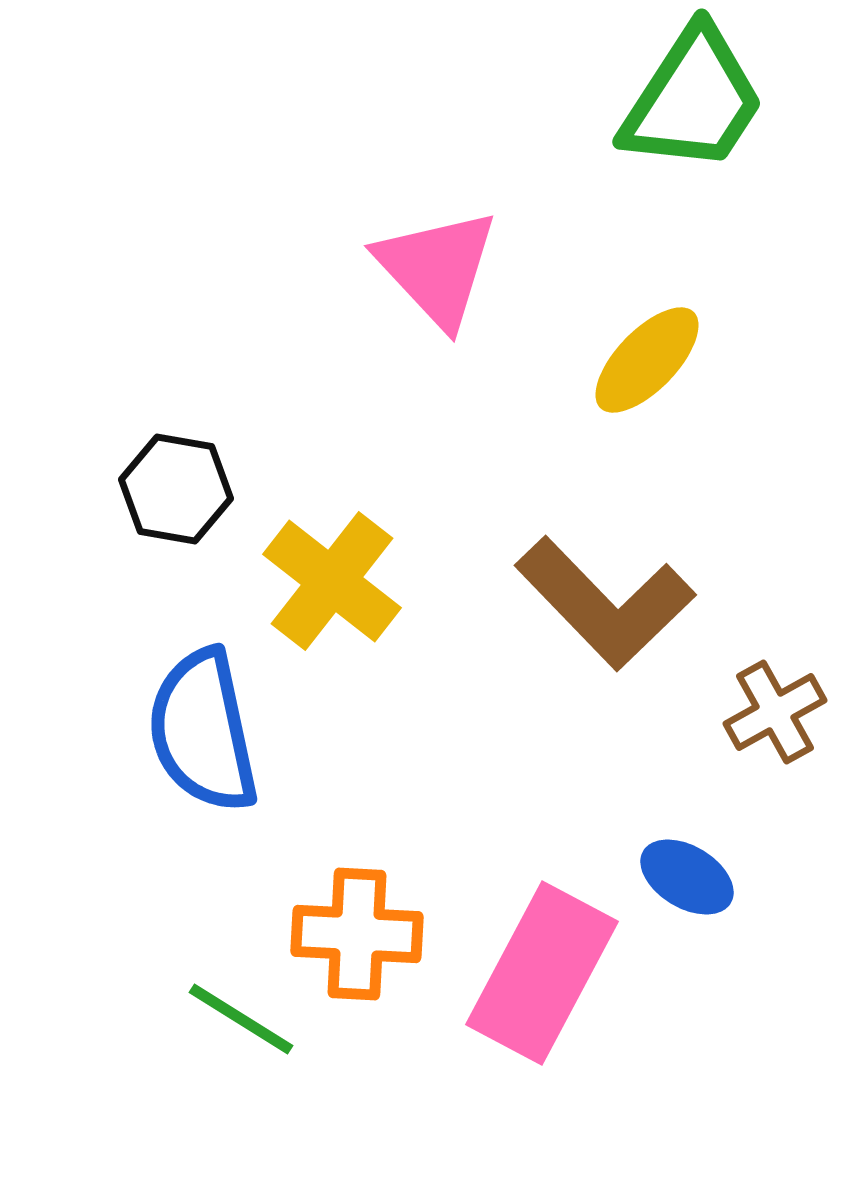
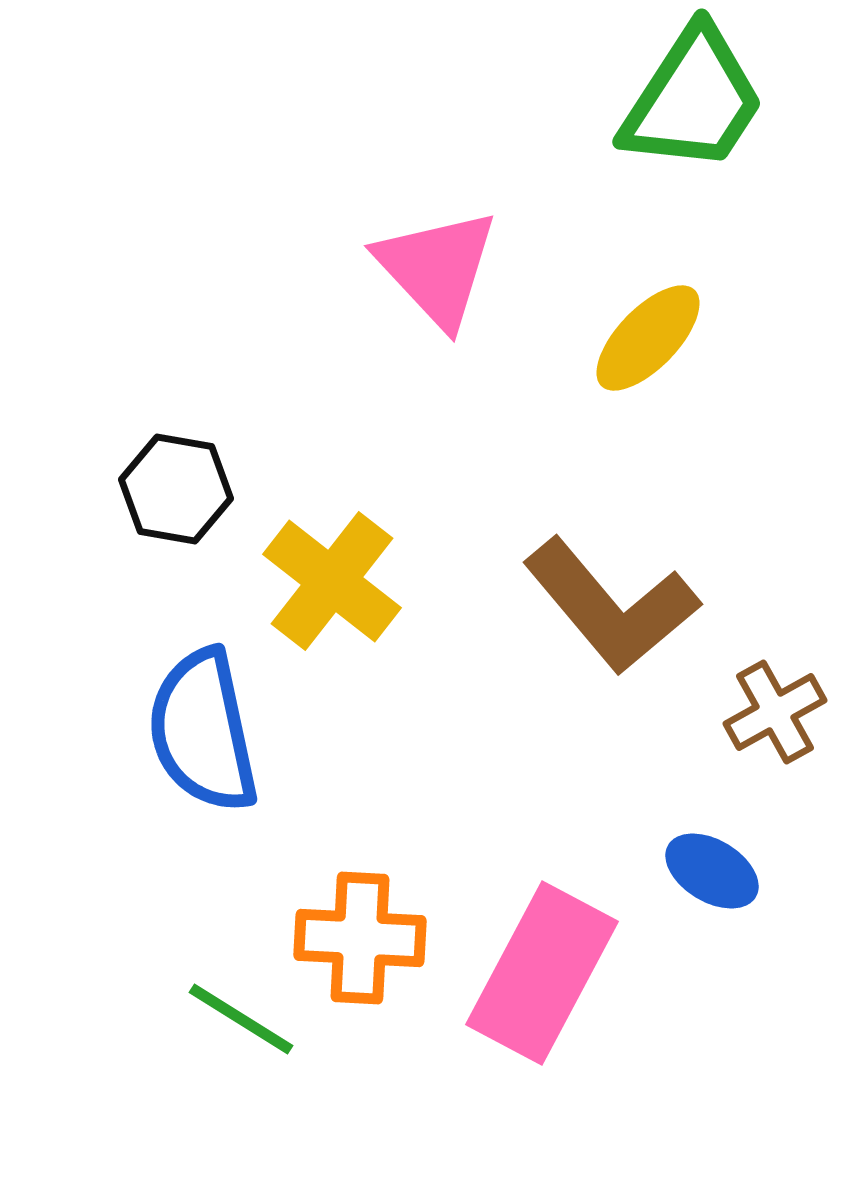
yellow ellipse: moved 1 px right, 22 px up
brown L-shape: moved 6 px right, 3 px down; rotated 4 degrees clockwise
blue ellipse: moved 25 px right, 6 px up
orange cross: moved 3 px right, 4 px down
